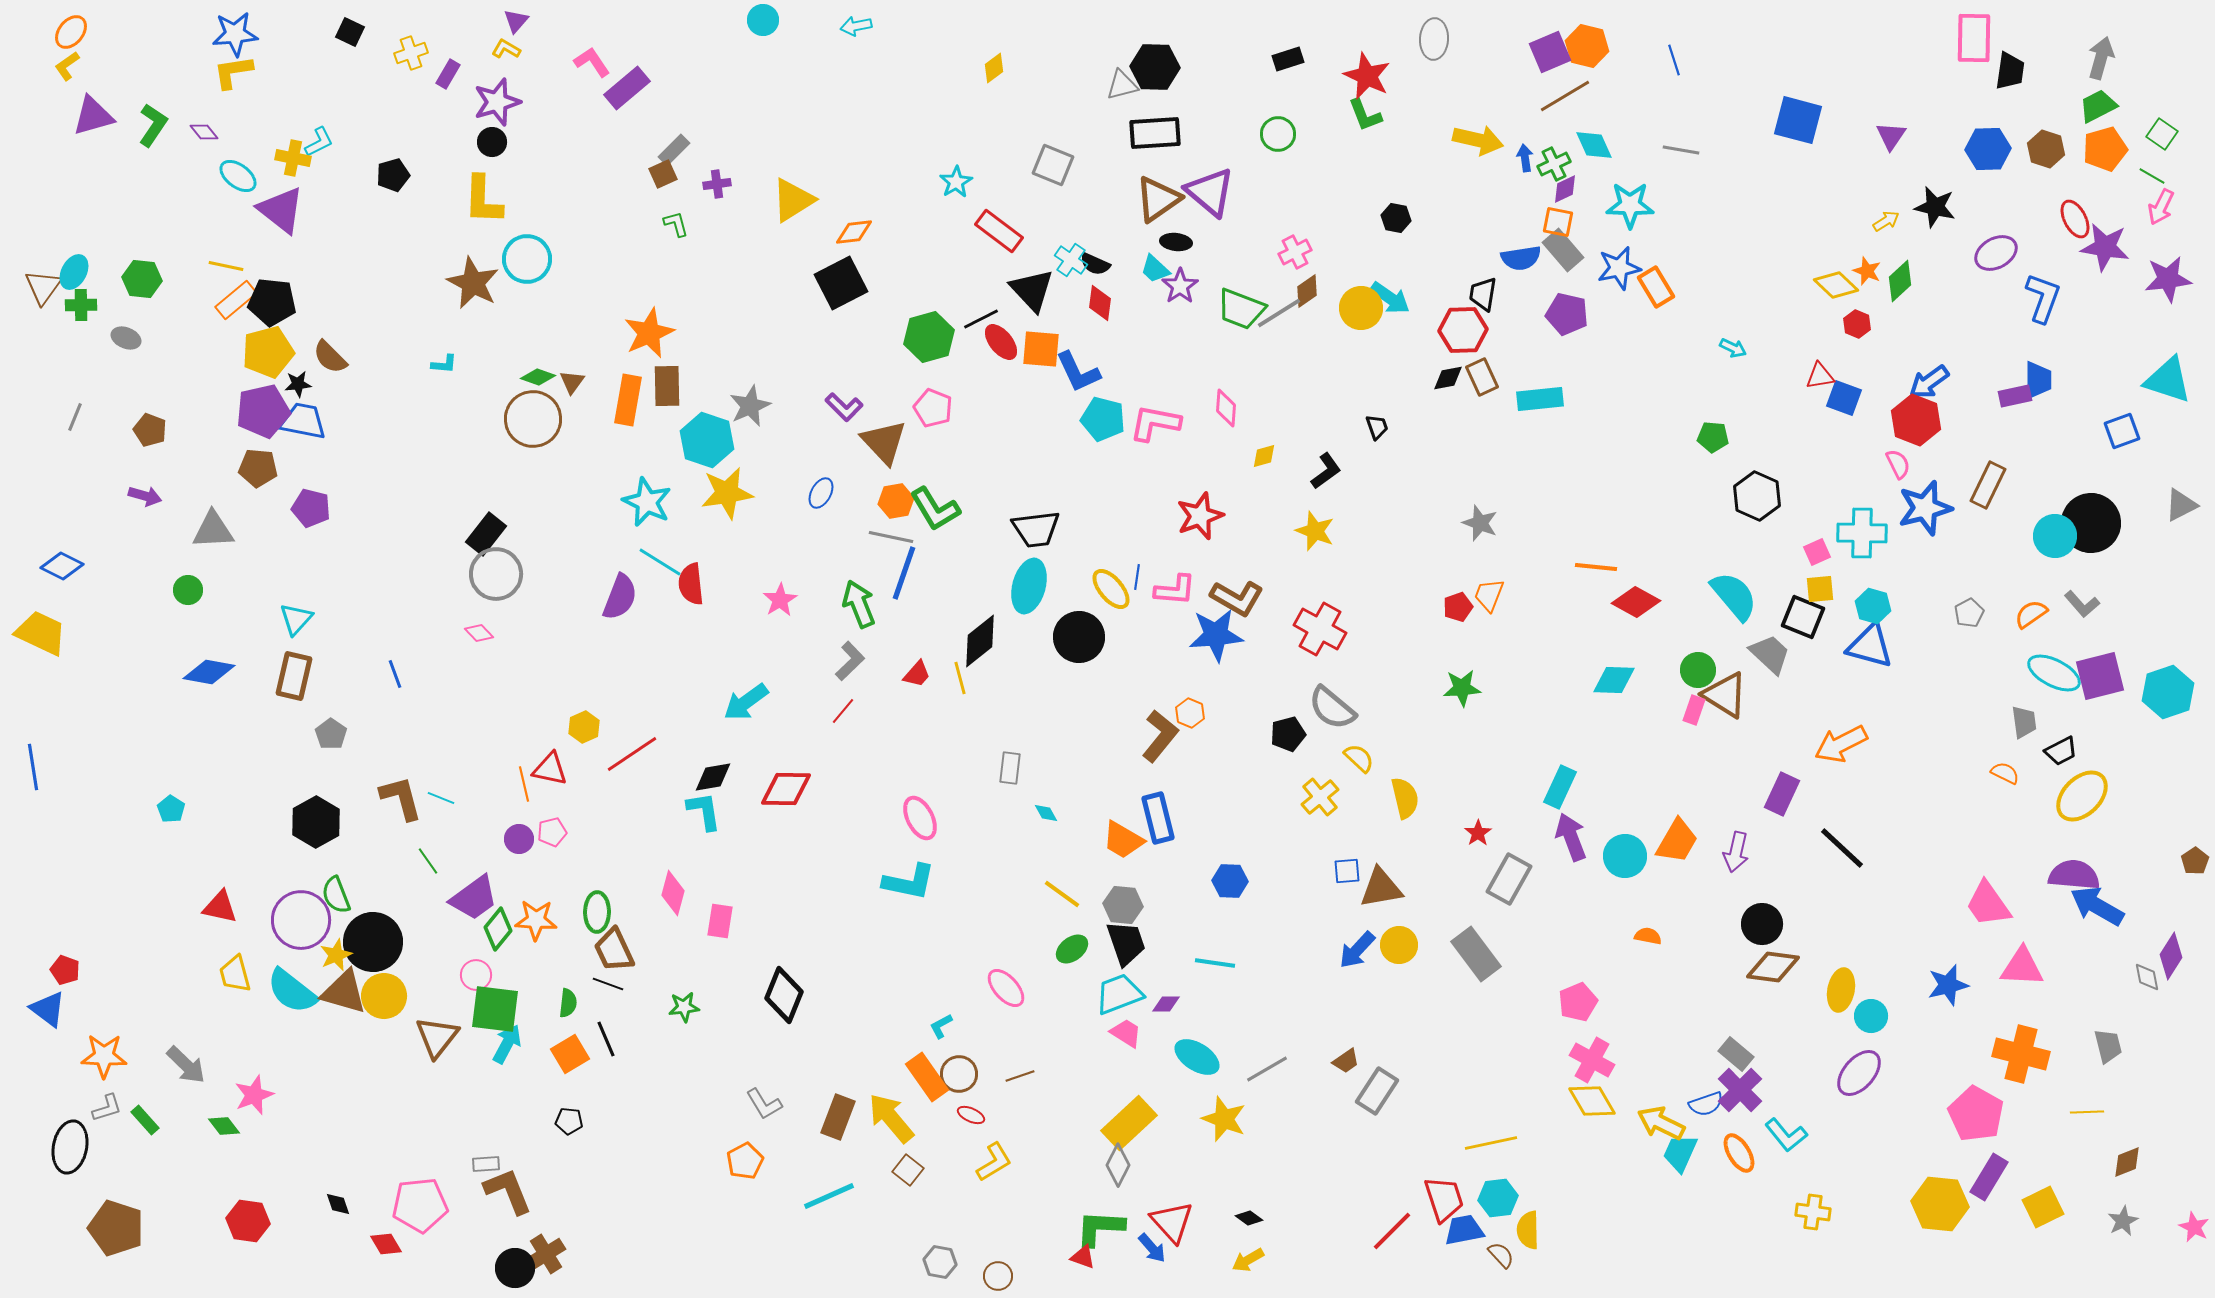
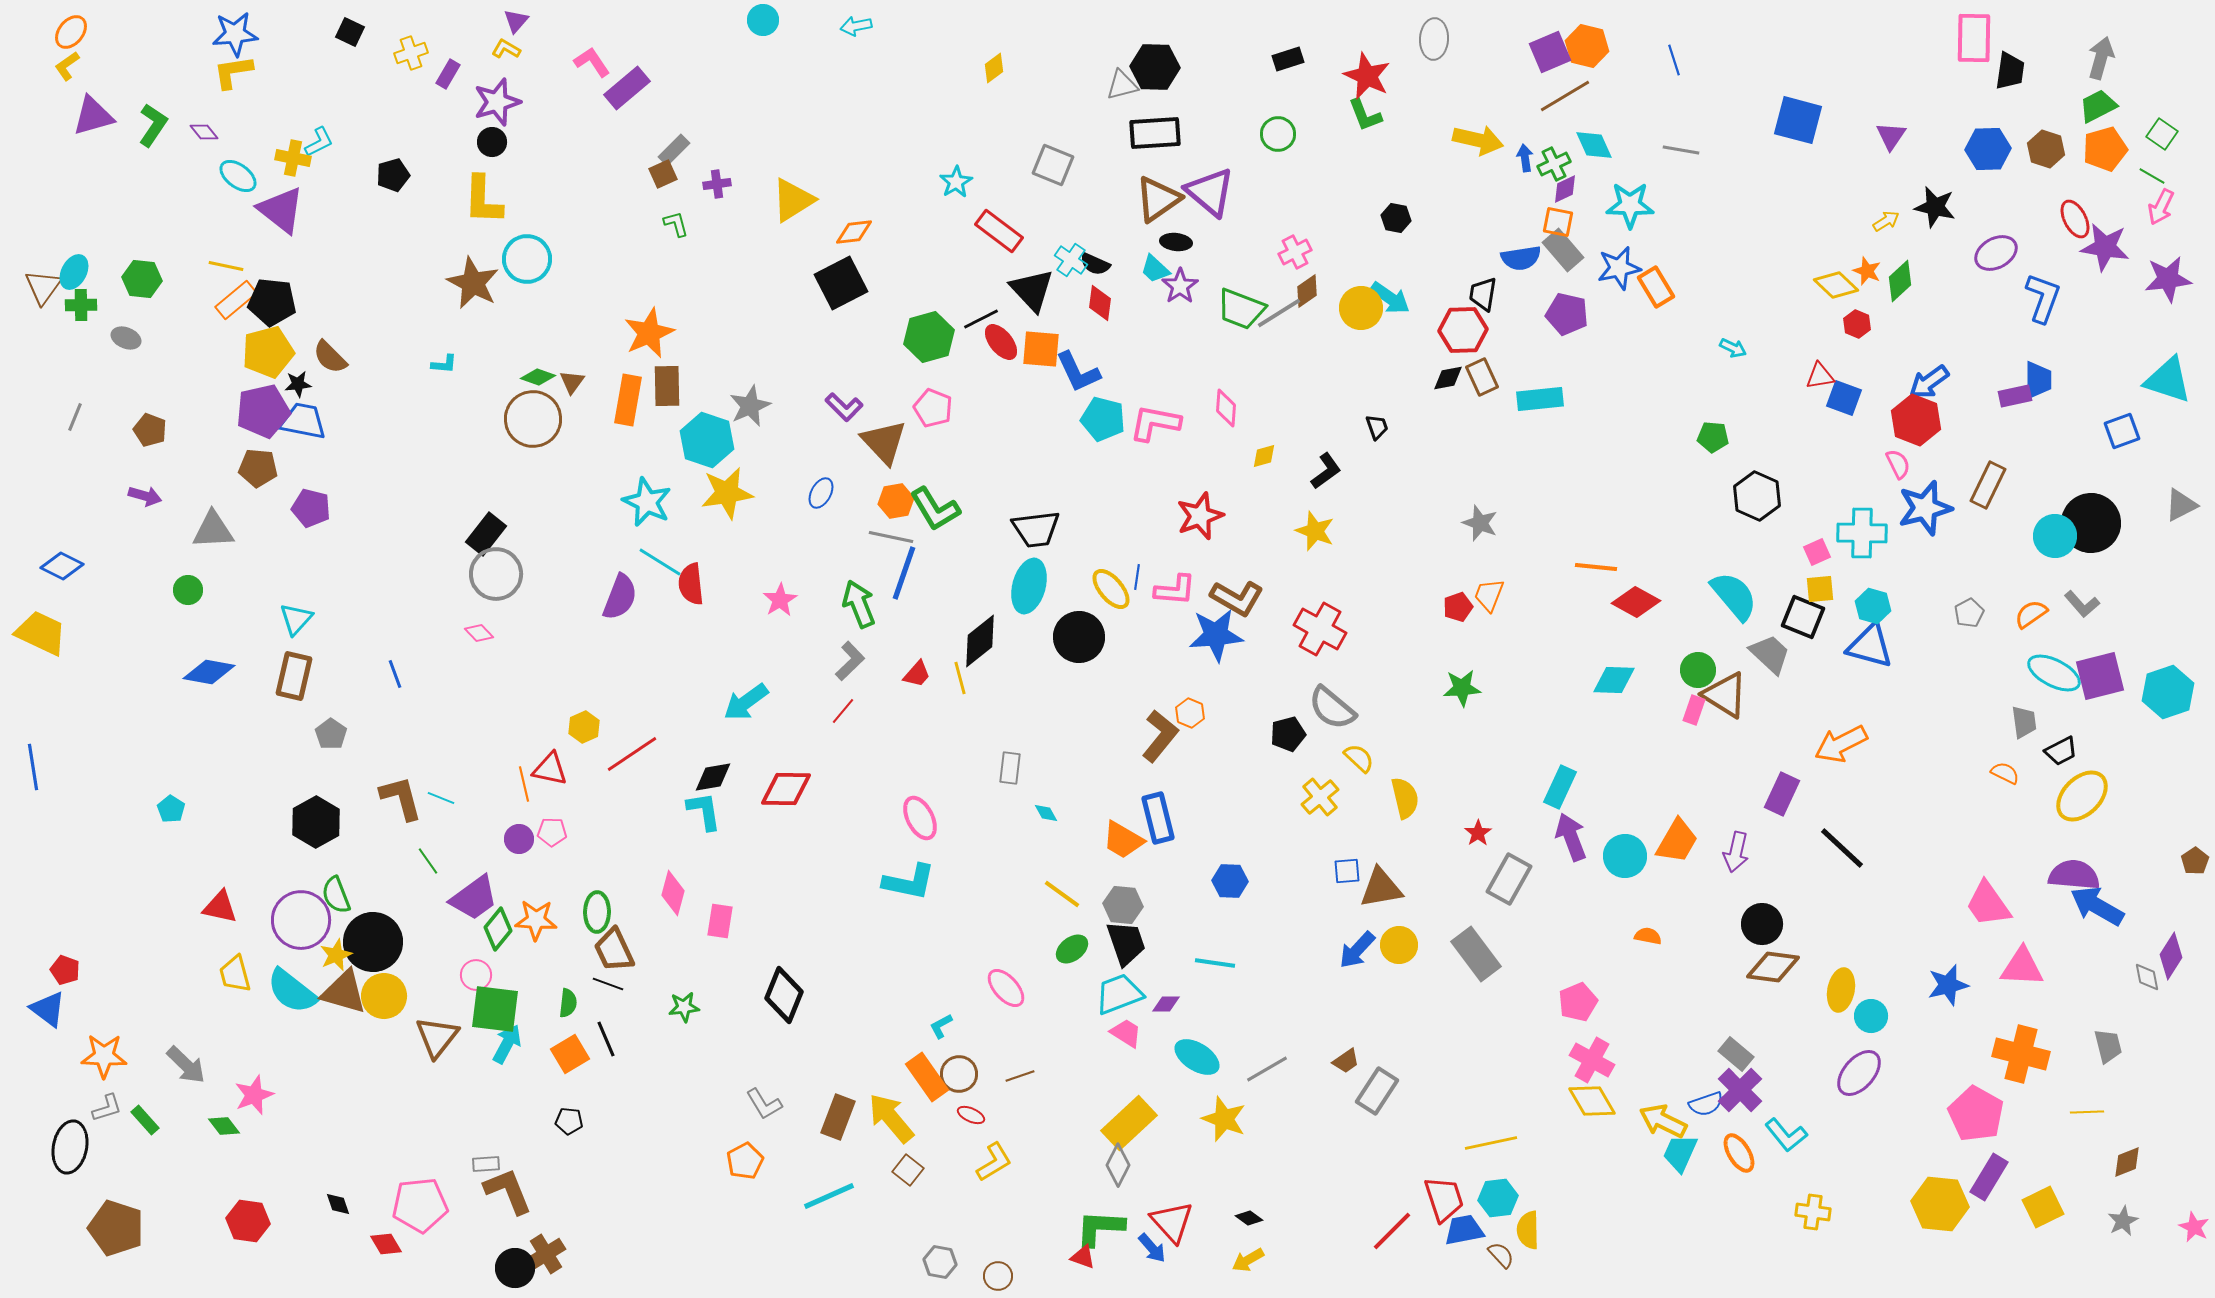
pink pentagon at (552, 832): rotated 16 degrees clockwise
yellow arrow at (1661, 1123): moved 2 px right, 2 px up
